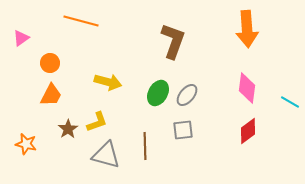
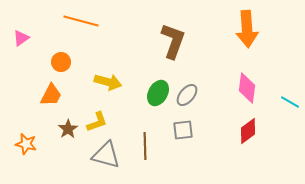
orange circle: moved 11 px right, 1 px up
